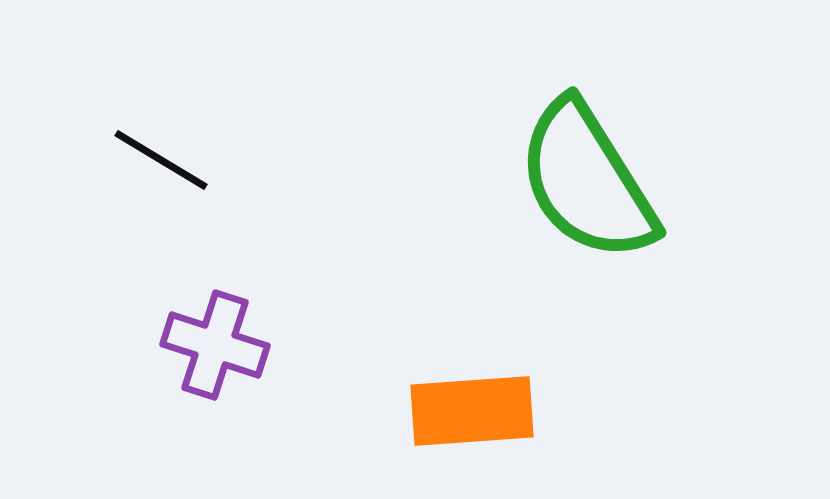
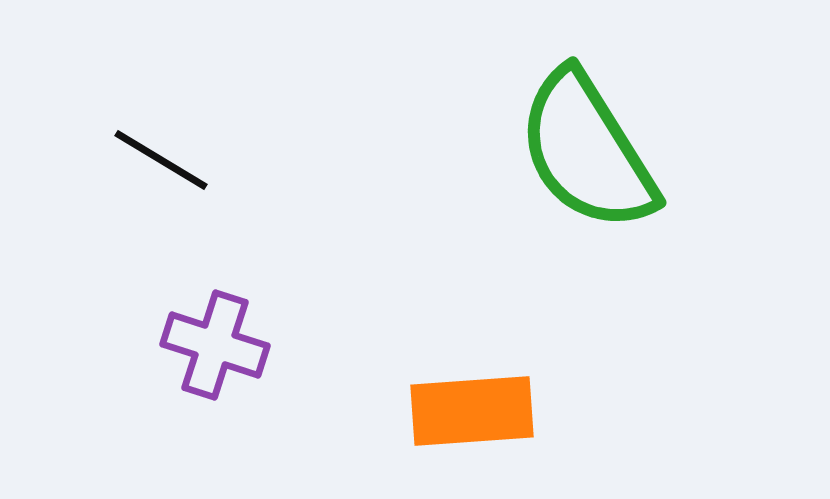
green semicircle: moved 30 px up
